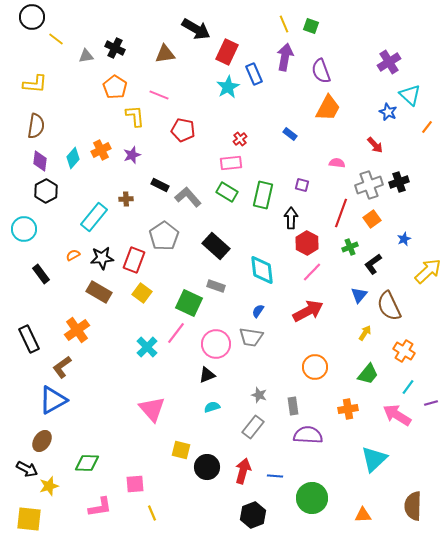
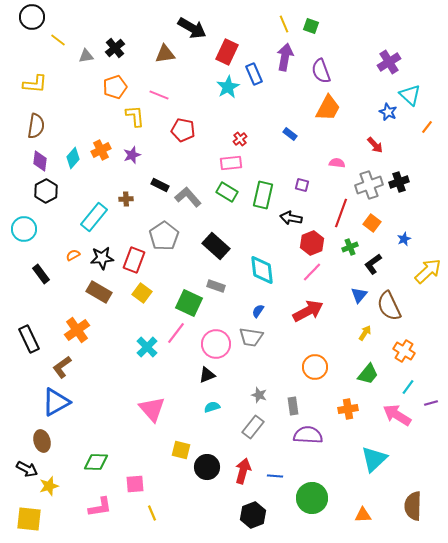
black arrow at (196, 29): moved 4 px left, 1 px up
yellow line at (56, 39): moved 2 px right, 1 px down
black cross at (115, 48): rotated 24 degrees clockwise
orange pentagon at (115, 87): rotated 20 degrees clockwise
black arrow at (291, 218): rotated 80 degrees counterclockwise
orange square at (372, 219): moved 4 px down; rotated 18 degrees counterclockwise
red hexagon at (307, 243): moved 5 px right; rotated 10 degrees clockwise
blue triangle at (53, 400): moved 3 px right, 2 px down
brown ellipse at (42, 441): rotated 50 degrees counterclockwise
green diamond at (87, 463): moved 9 px right, 1 px up
